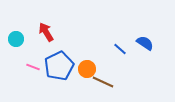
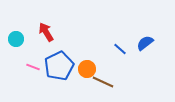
blue semicircle: rotated 72 degrees counterclockwise
